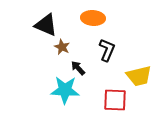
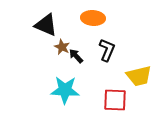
black arrow: moved 2 px left, 12 px up
